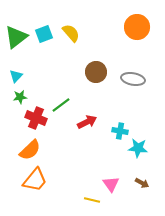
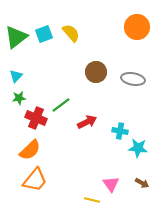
green star: moved 1 px left, 1 px down
